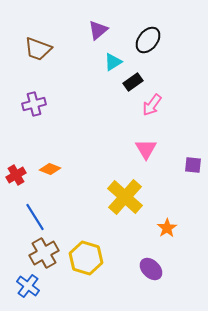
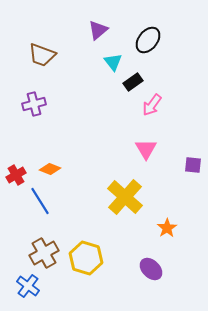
brown trapezoid: moved 4 px right, 6 px down
cyan triangle: rotated 36 degrees counterclockwise
blue line: moved 5 px right, 16 px up
